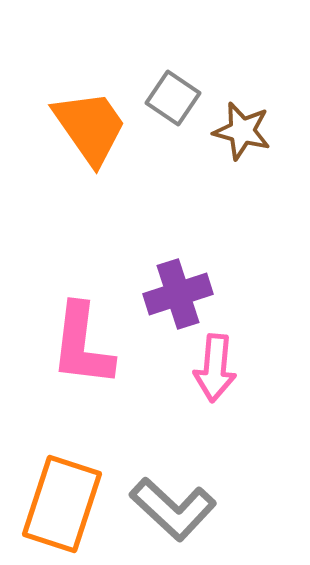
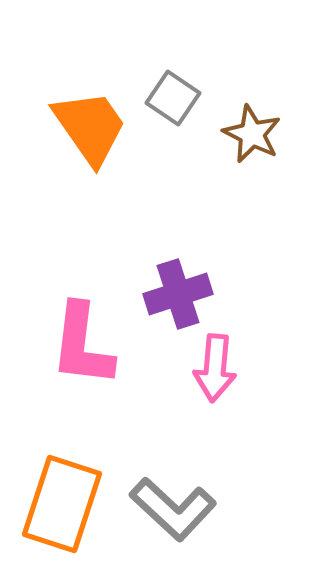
brown star: moved 10 px right, 3 px down; rotated 12 degrees clockwise
